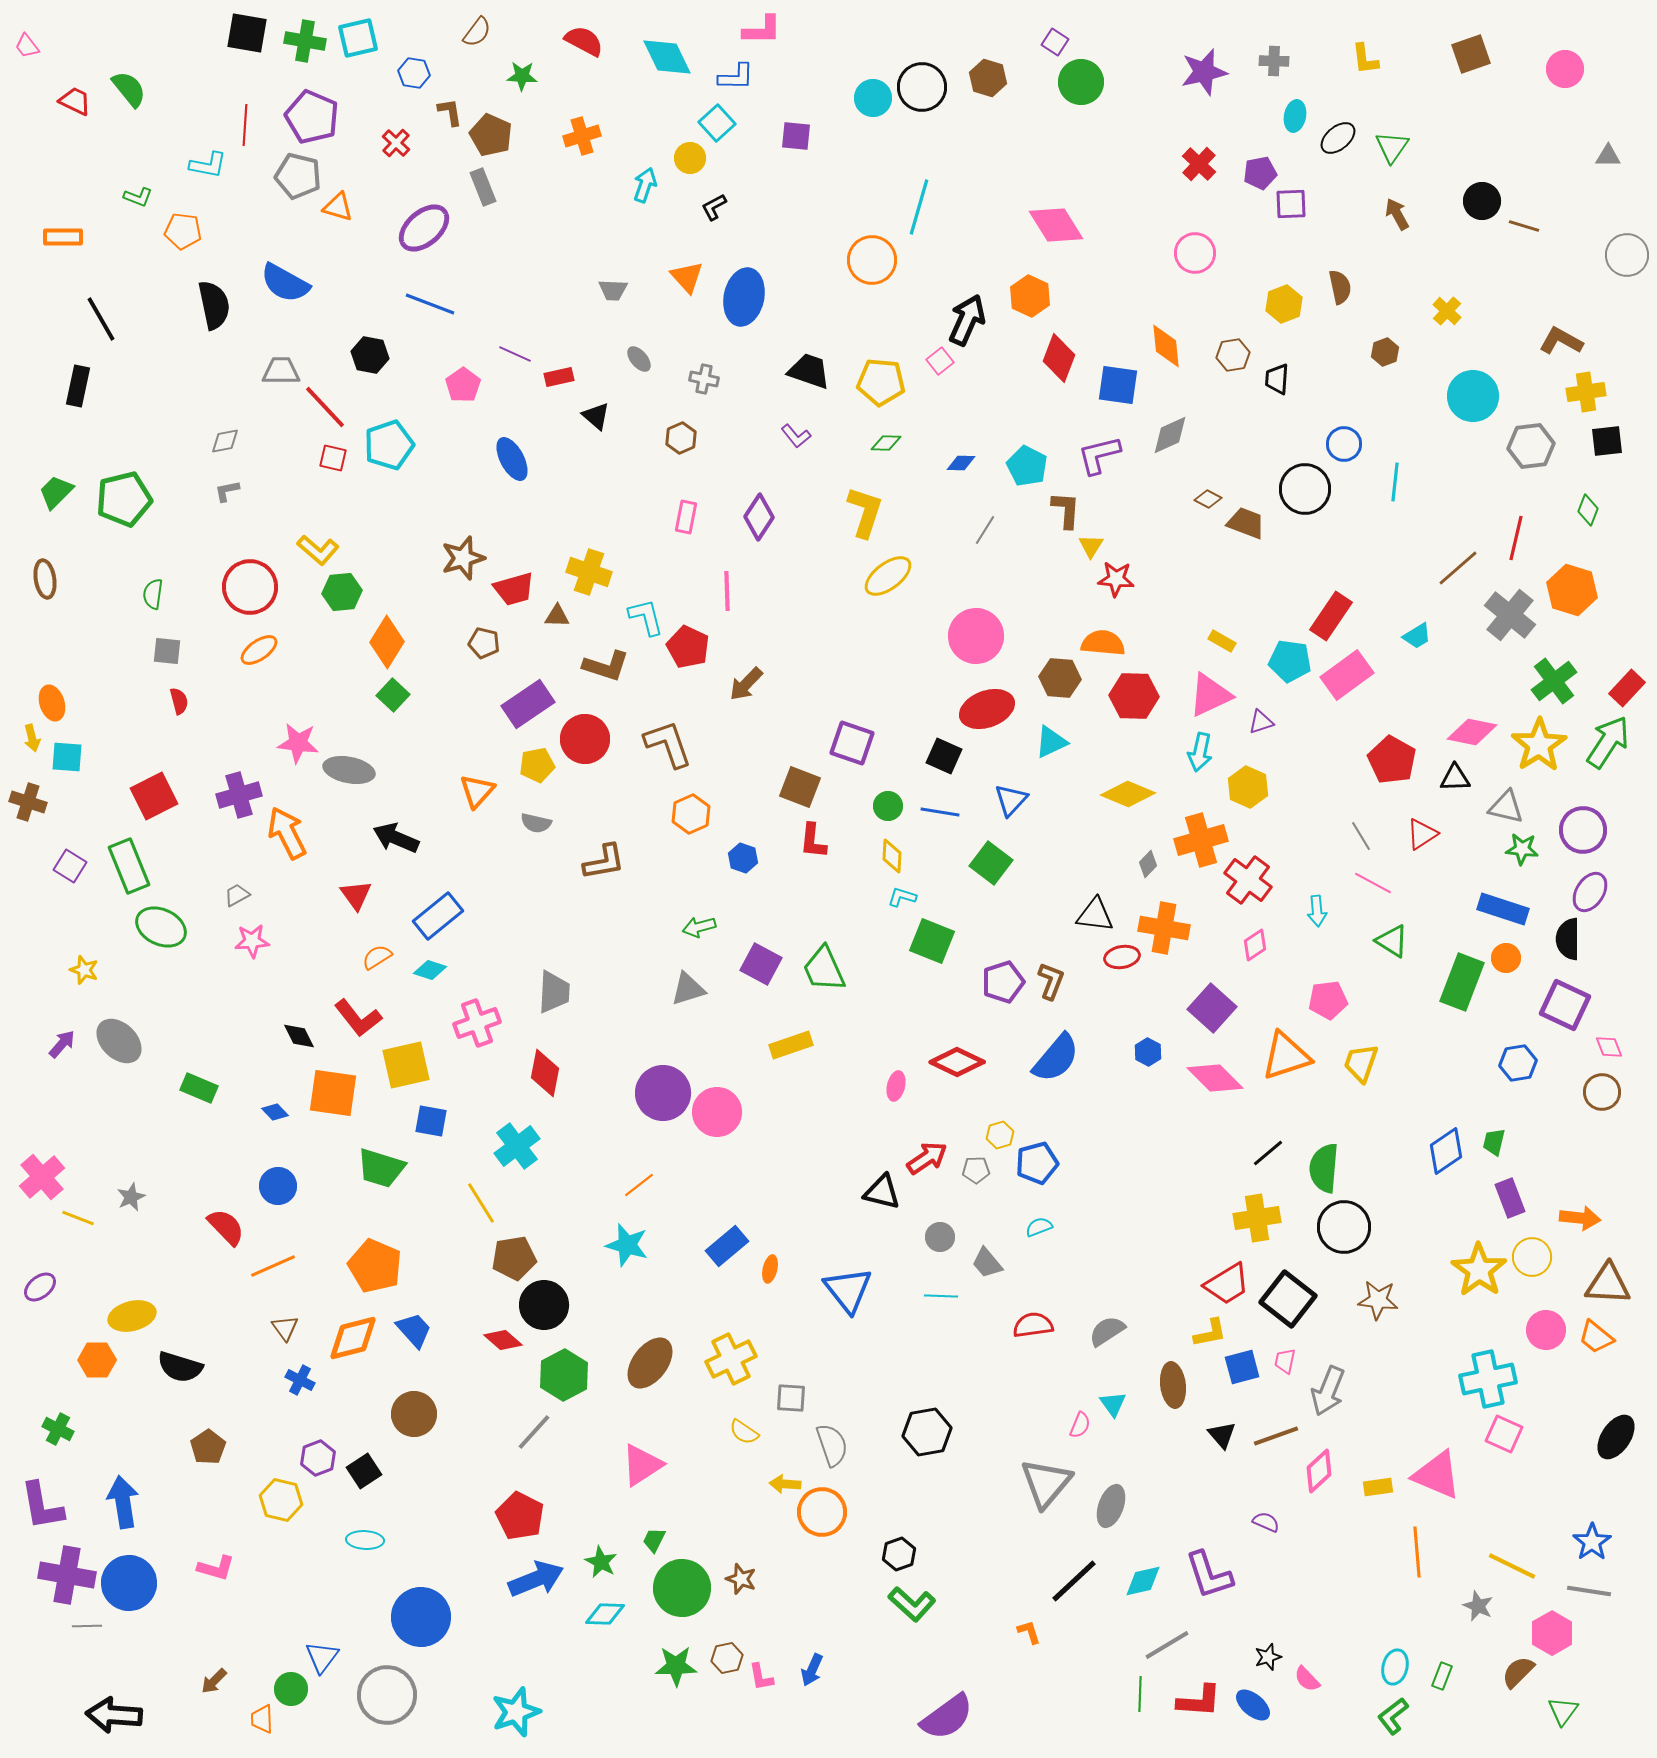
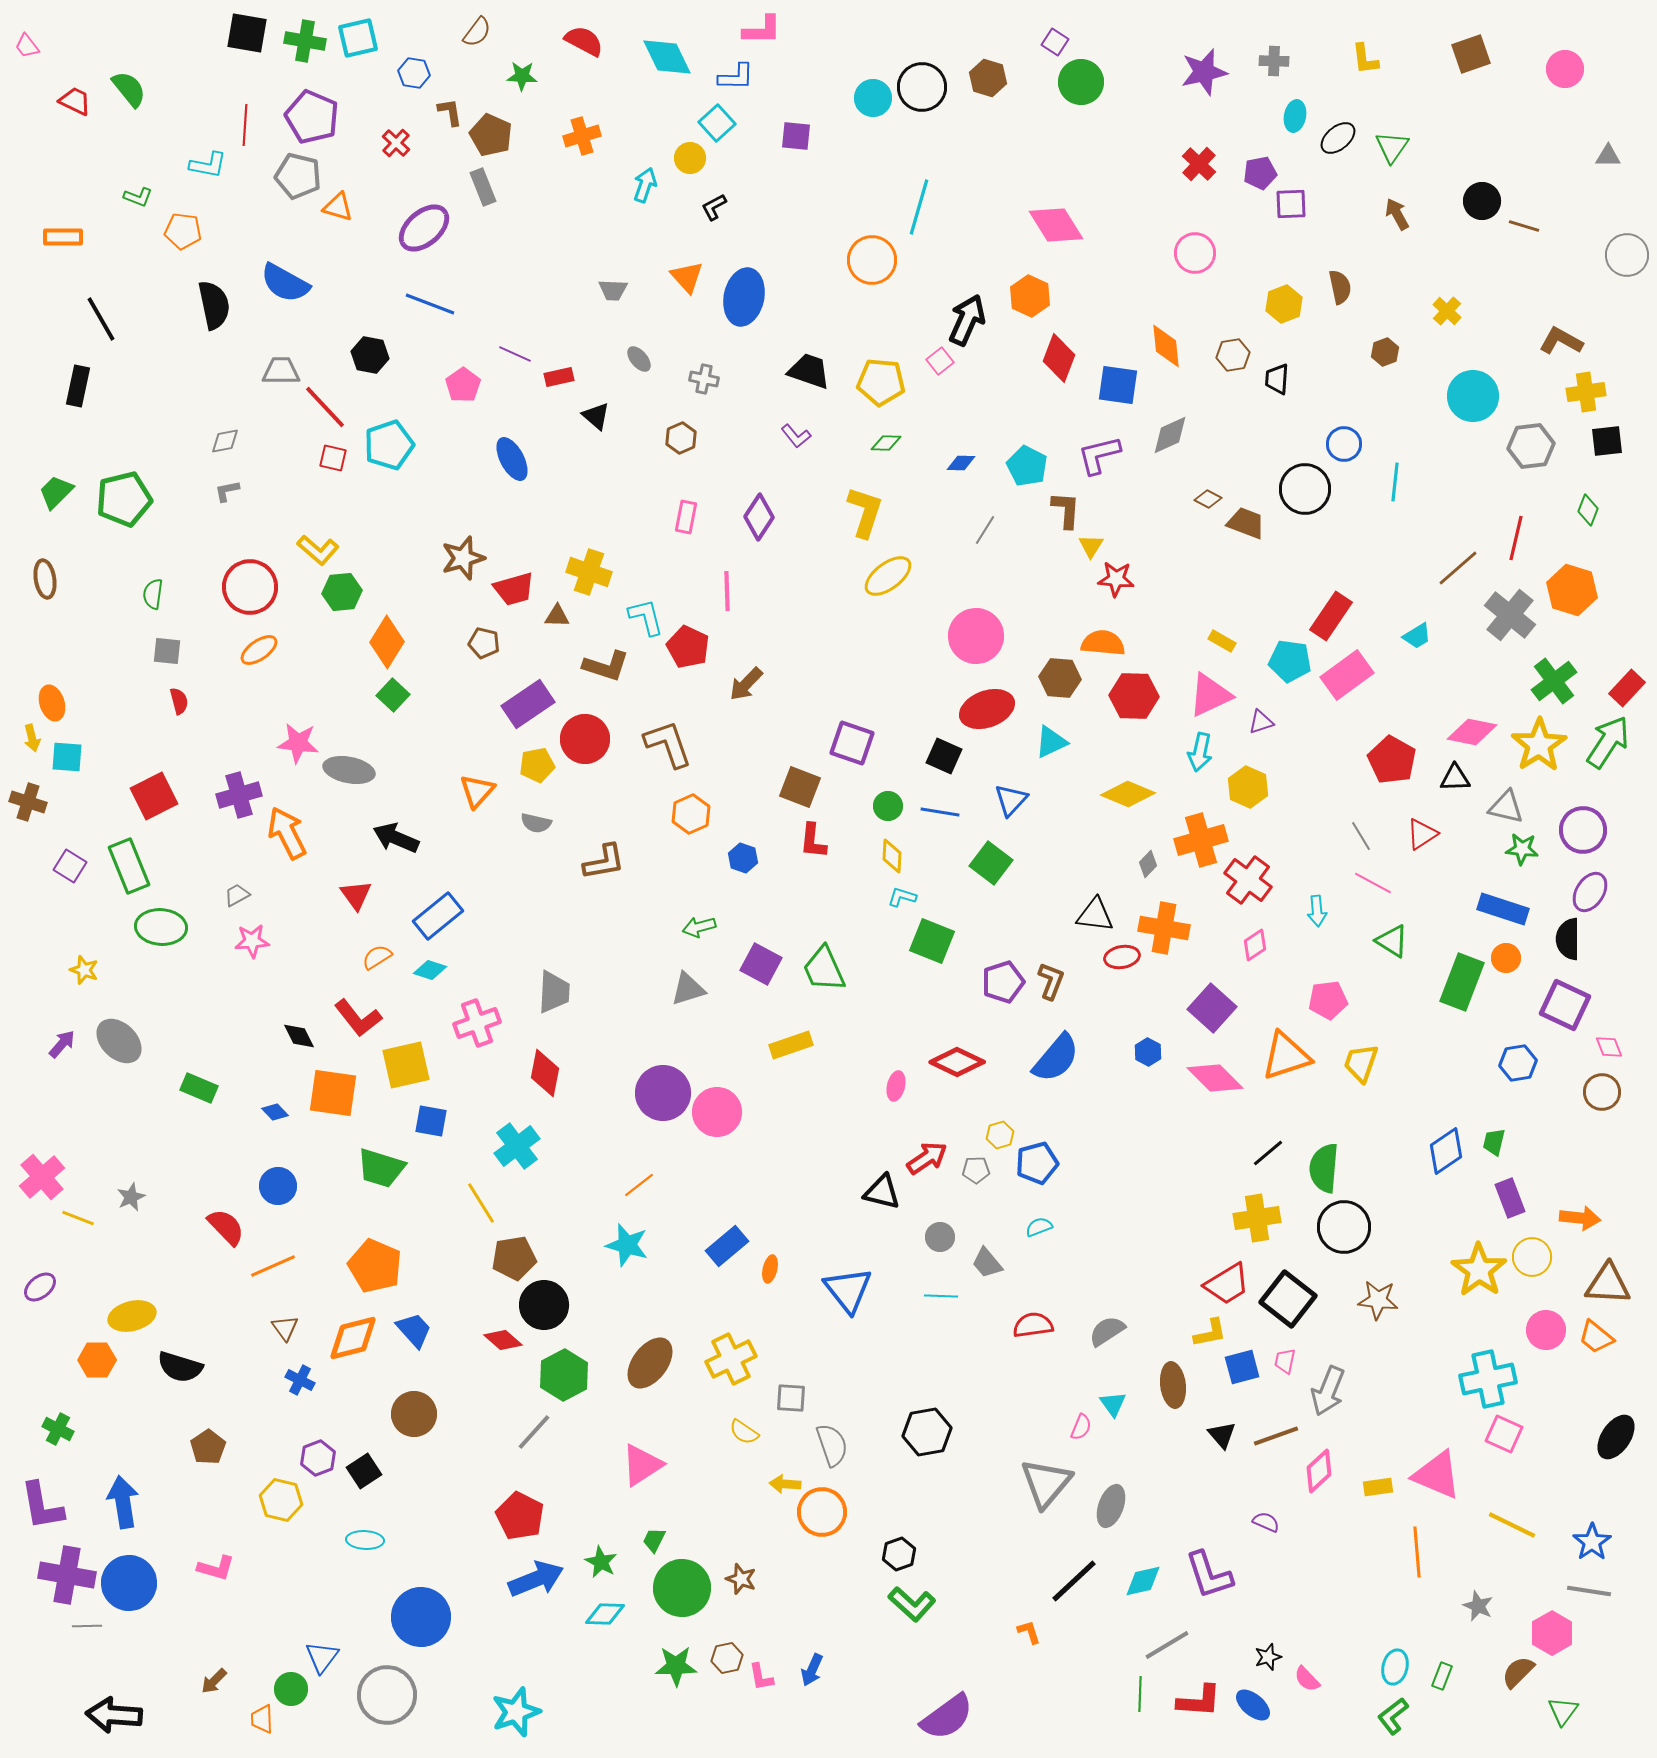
green ellipse at (161, 927): rotated 21 degrees counterclockwise
pink semicircle at (1080, 1425): moved 1 px right, 2 px down
yellow line at (1512, 1566): moved 41 px up
